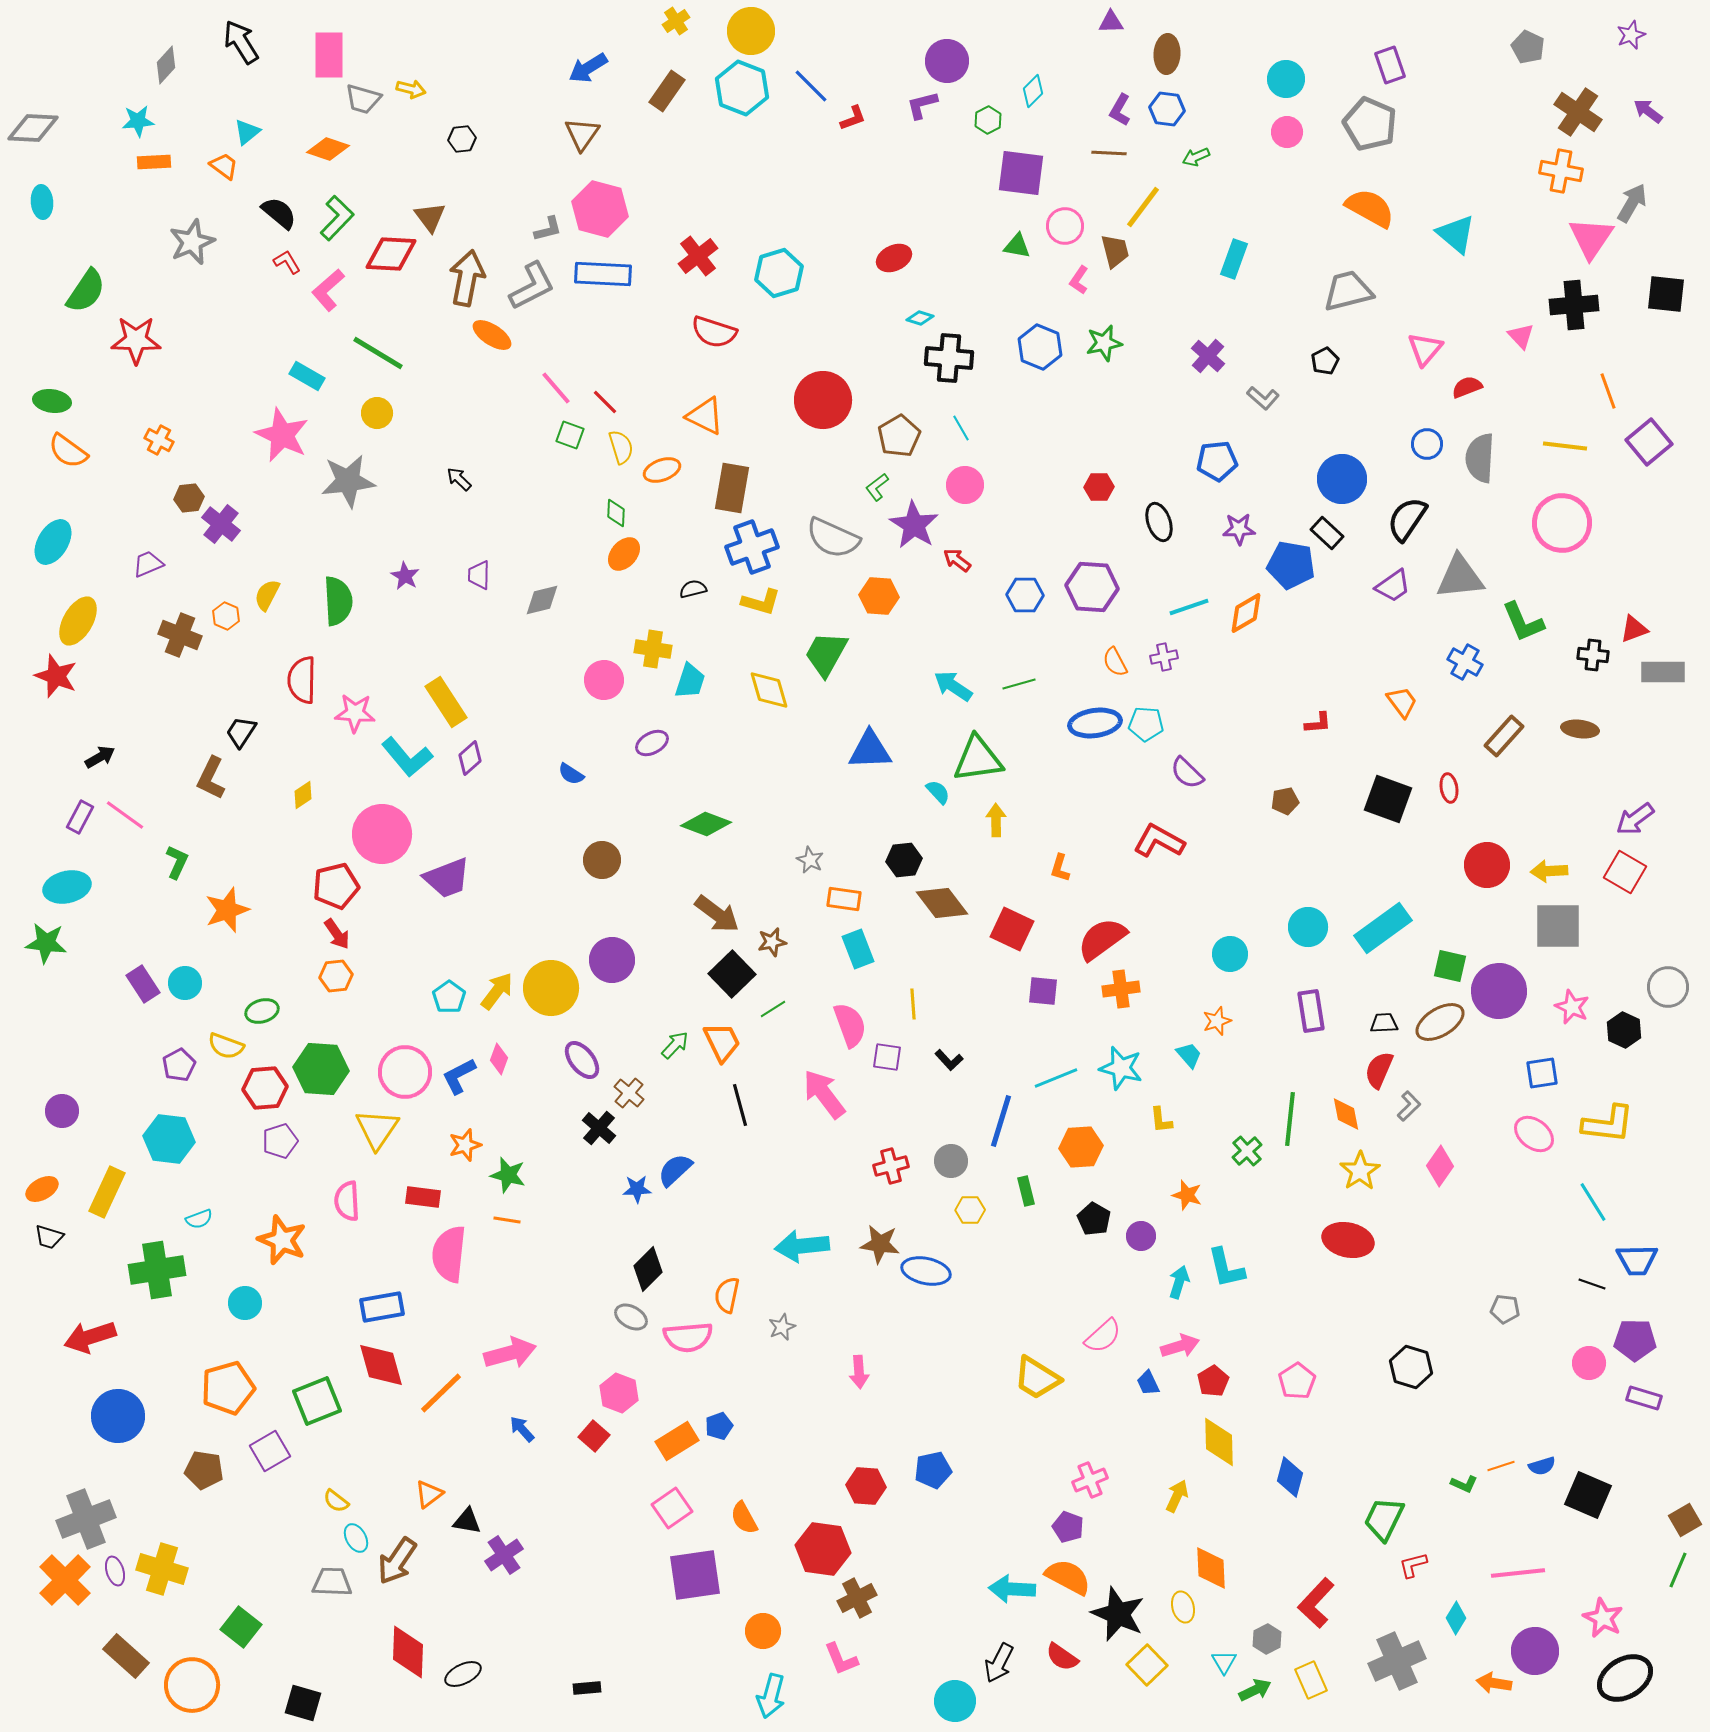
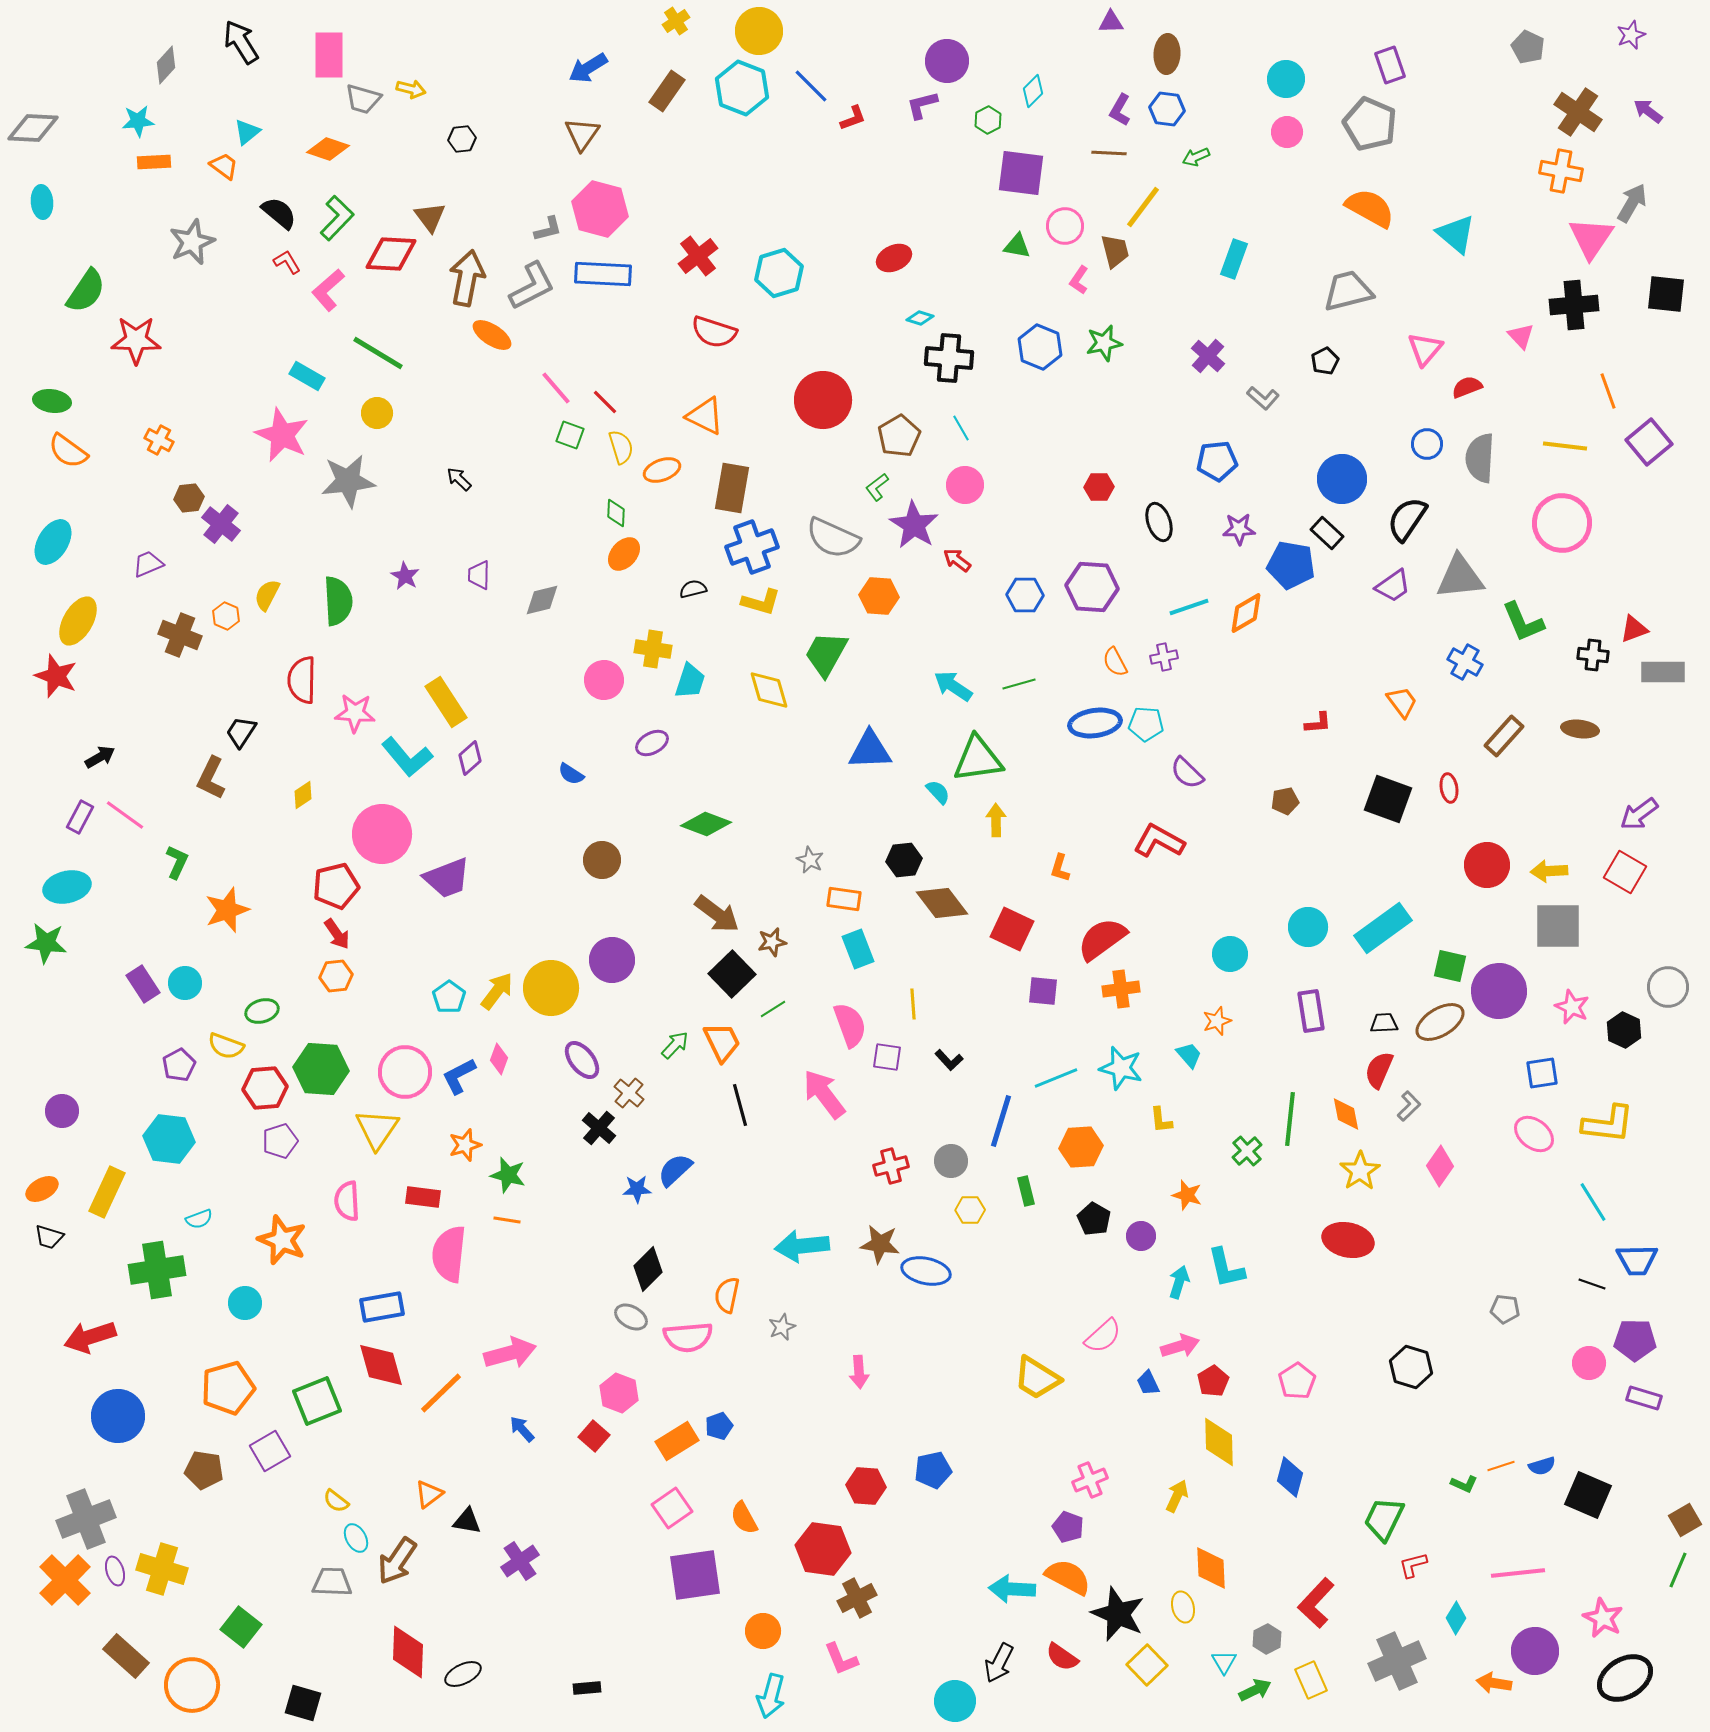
yellow circle at (751, 31): moved 8 px right
purple arrow at (1635, 819): moved 4 px right, 5 px up
purple cross at (504, 1555): moved 16 px right, 6 px down
